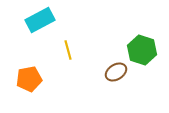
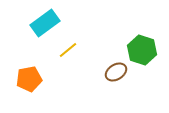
cyan rectangle: moved 5 px right, 3 px down; rotated 8 degrees counterclockwise
yellow line: rotated 66 degrees clockwise
